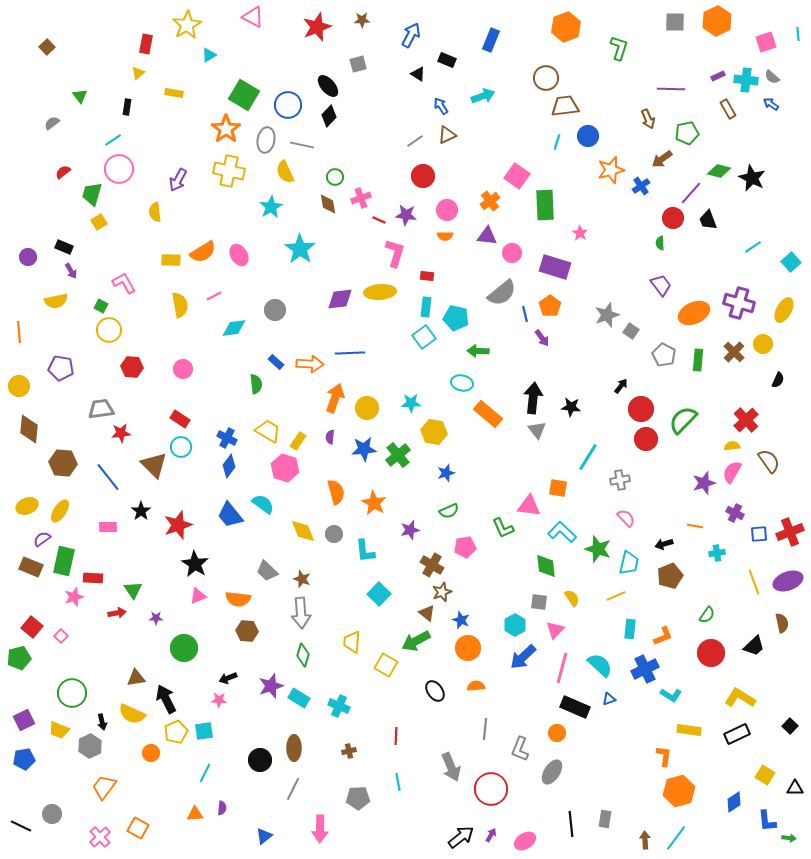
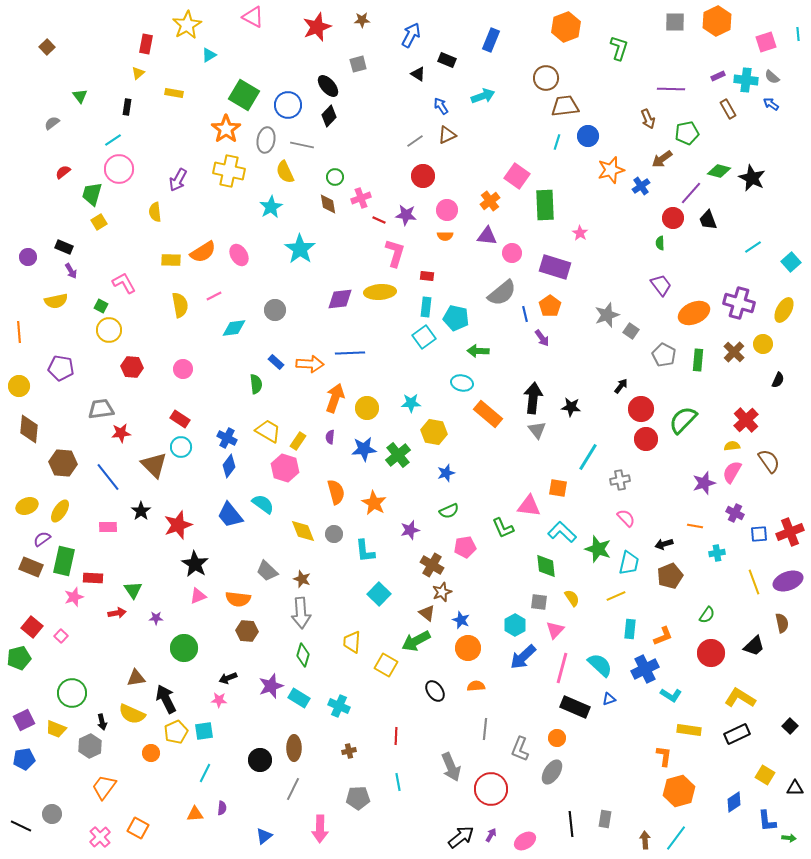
yellow trapezoid at (59, 730): moved 3 px left, 1 px up
orange circle at (557, 733): moved 5 px down
